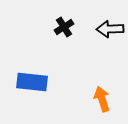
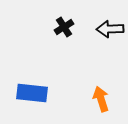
blue rectangle: moved 11 px down
orange arrow: moved 1 px left
